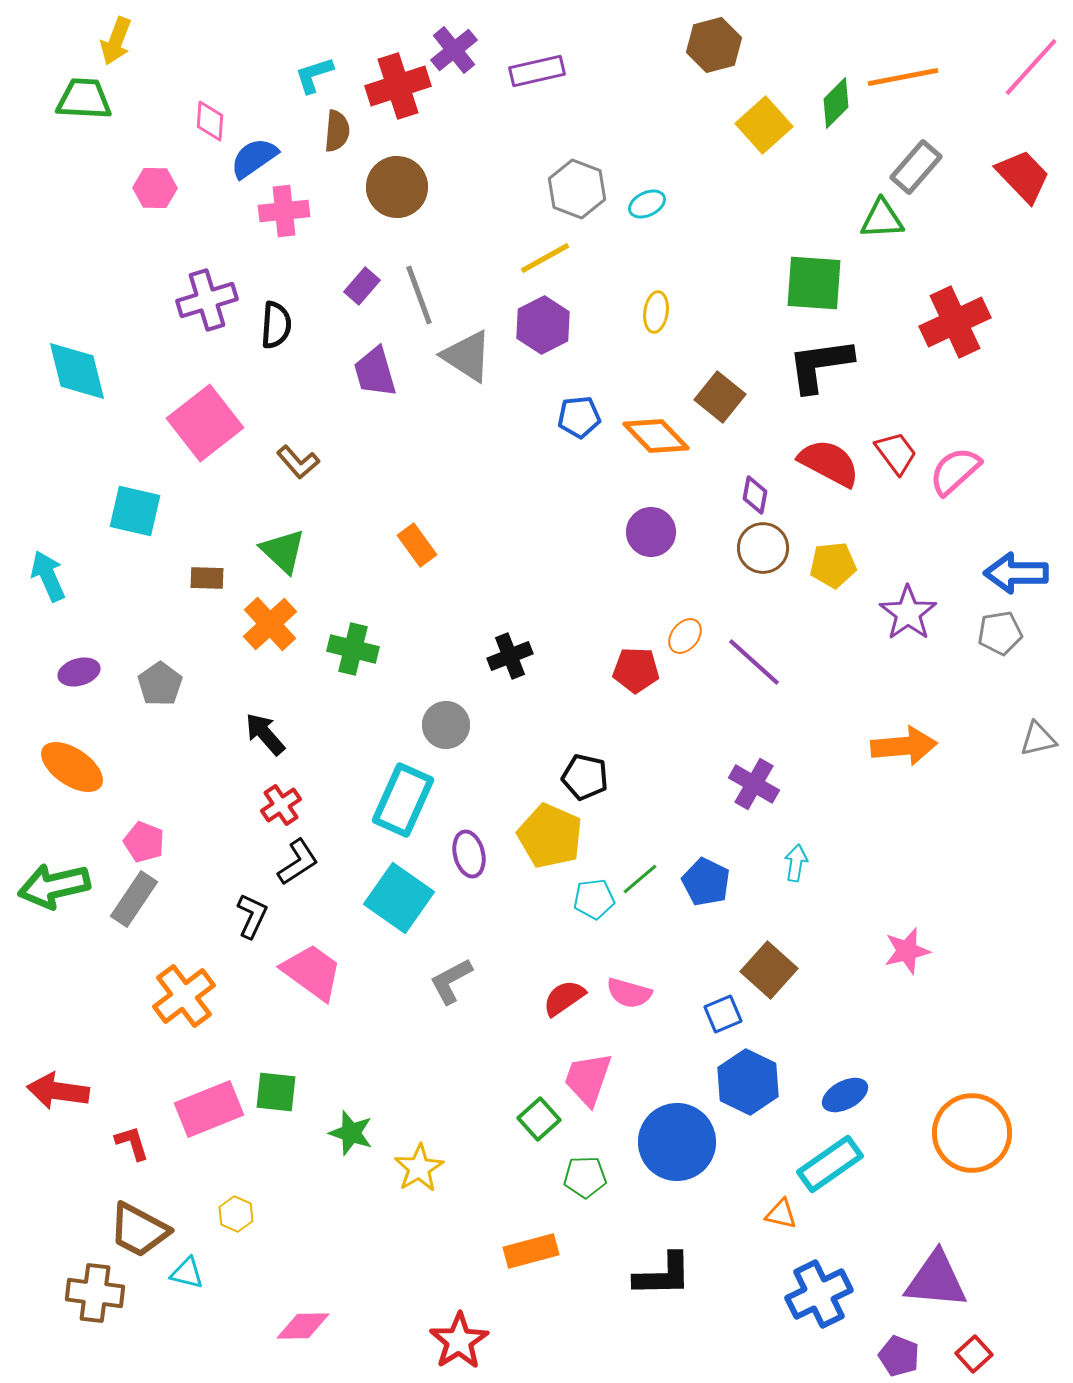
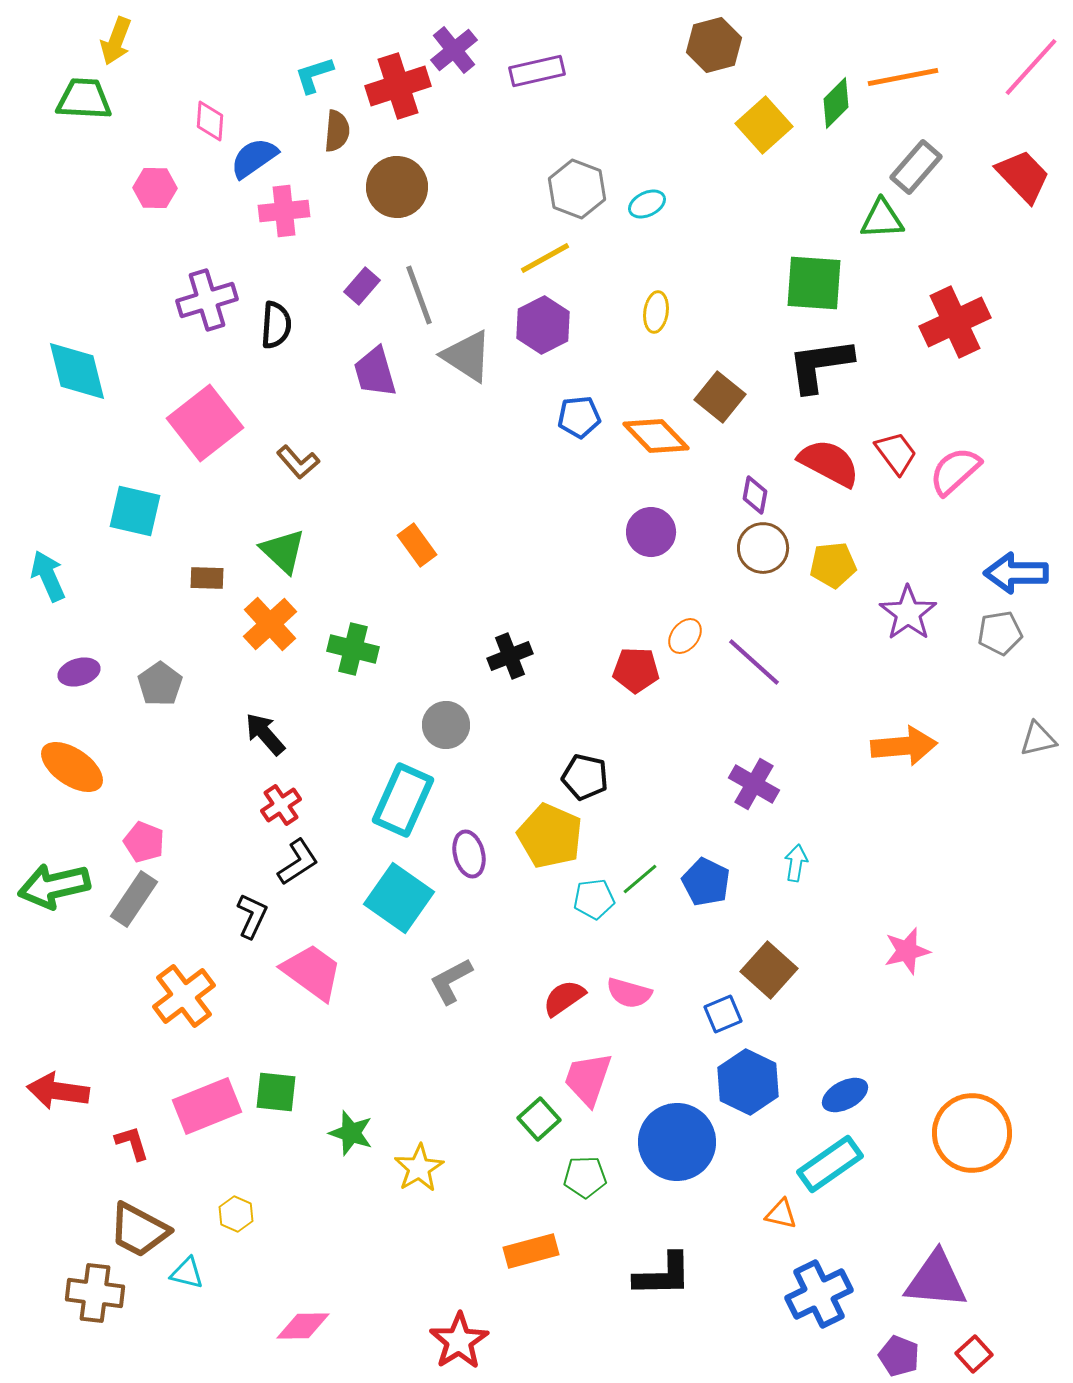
pink rectangle at (209, 1109): moved 2 px left, 3 px up
